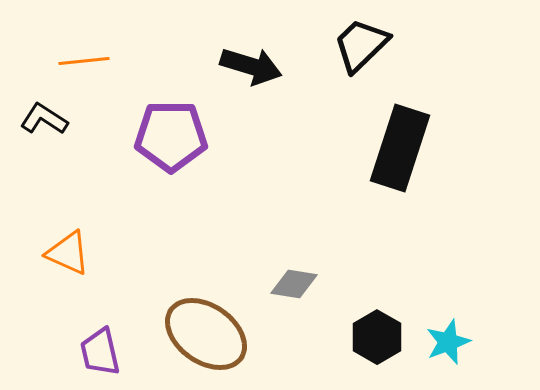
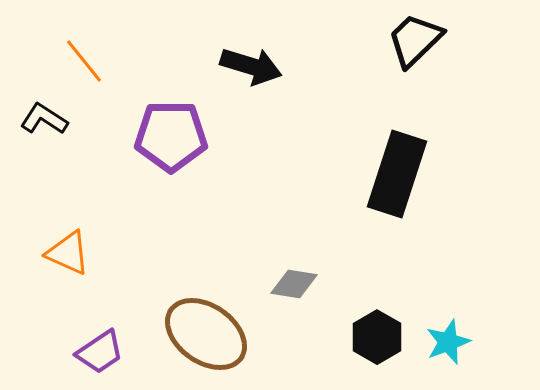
black trapezoid: moved 54 px right, 5 px up
orange line: rotated 57 degrees clockwise
black rectangle: moved 3 px left, 26 px down
purple trapezoid: rotated 111 degrees counterclockwise
